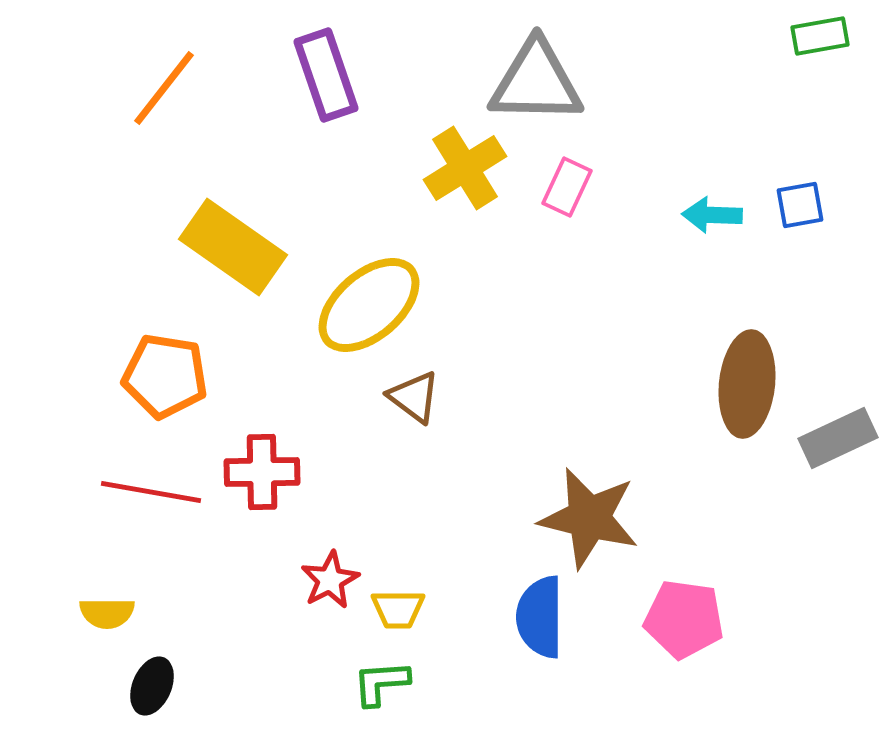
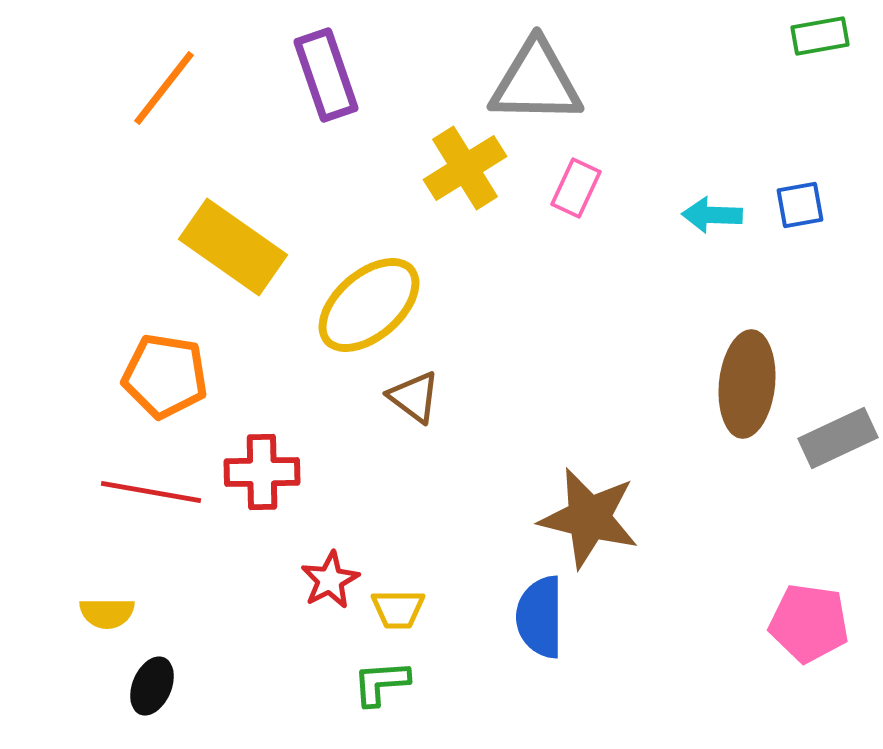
pink rectangle: moved 9 px right, 1 px down
pink pentagon: moved 125 px right, 4 px down
